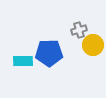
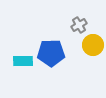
gray cross: moved 5 px up; rotated 14 degrees counterclockwise
blue pentagon: moved 2 px right
